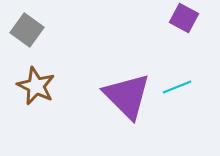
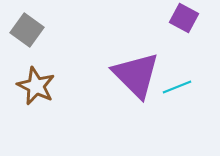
purple triangle: moved 9 px right, 21 px up
